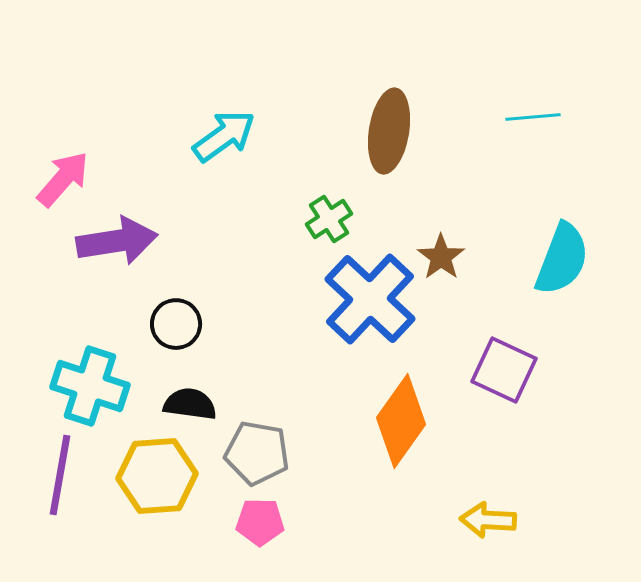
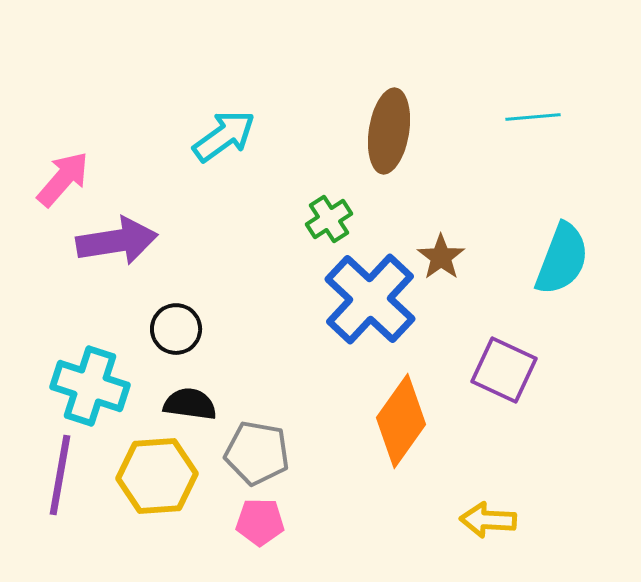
black circle: moved 5 px down
